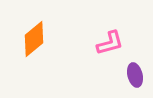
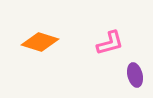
orange diamond: moved 6 px right, 3 px down; rotated 57 degrees clockwise
